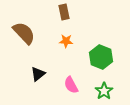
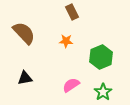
brown rectangle: moved 8 px right; rotated 14 degrees counterclockwise
green hexagon: rotated 15 degrees clockwise
black triangle: moved 13 px left, 4 px down; rotated 28 degrees clockwise
pink semicircle: rotated 84 degrees clockwise
green star: moved 1 px left, 1 px down
